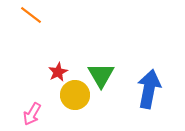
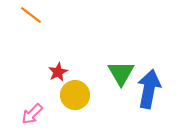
green triangle: moved 20 px right, 2 px up
pink arrow: rotated 15 degrees clockwise
